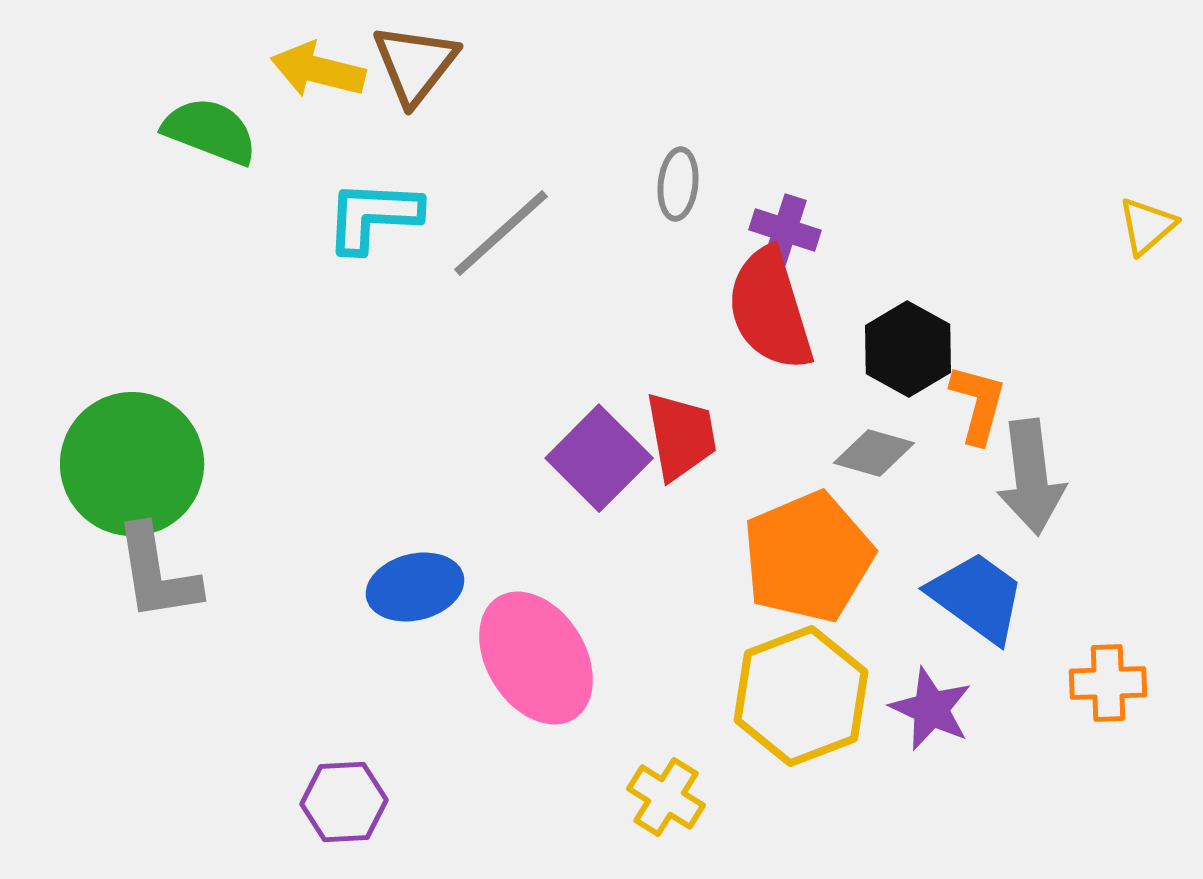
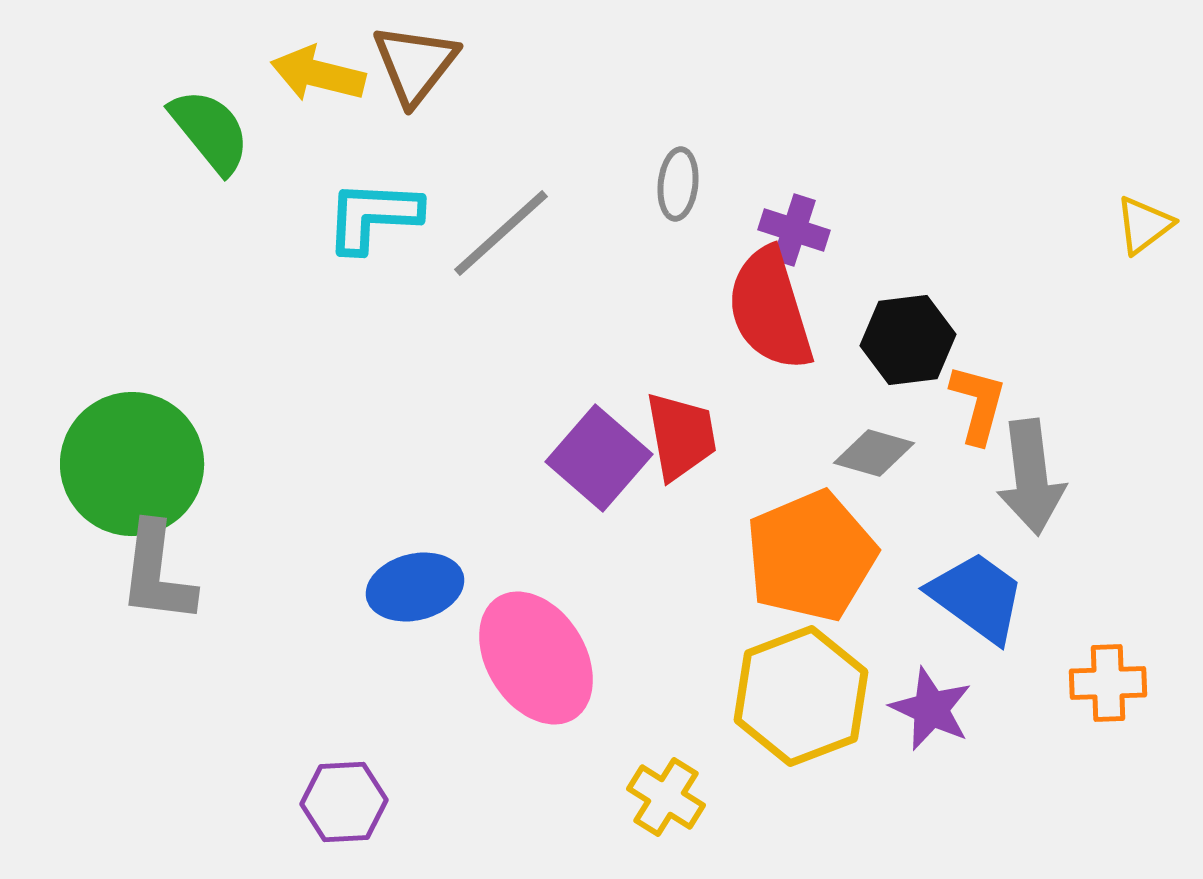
yellow arrow: moved 4 px down
green semicircle: rotated 30 degrees clockwise
yellow triangle: moved 3 px left, 1 px up; rotated 4 degrees clockwise
purple cross: moved 9 px right
black hexagon: moved 9 px up; rotated 24 degrees clockwise
purple square: rotated 4 degrees counterclockwise
orange pentagon: moved 3 px right, 1 px up
gray L-shape: rotated 16 degrees clockwise
